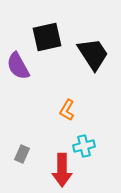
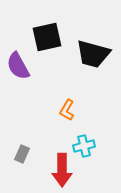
black trapezoid: rotated 138 degrees clockwise
